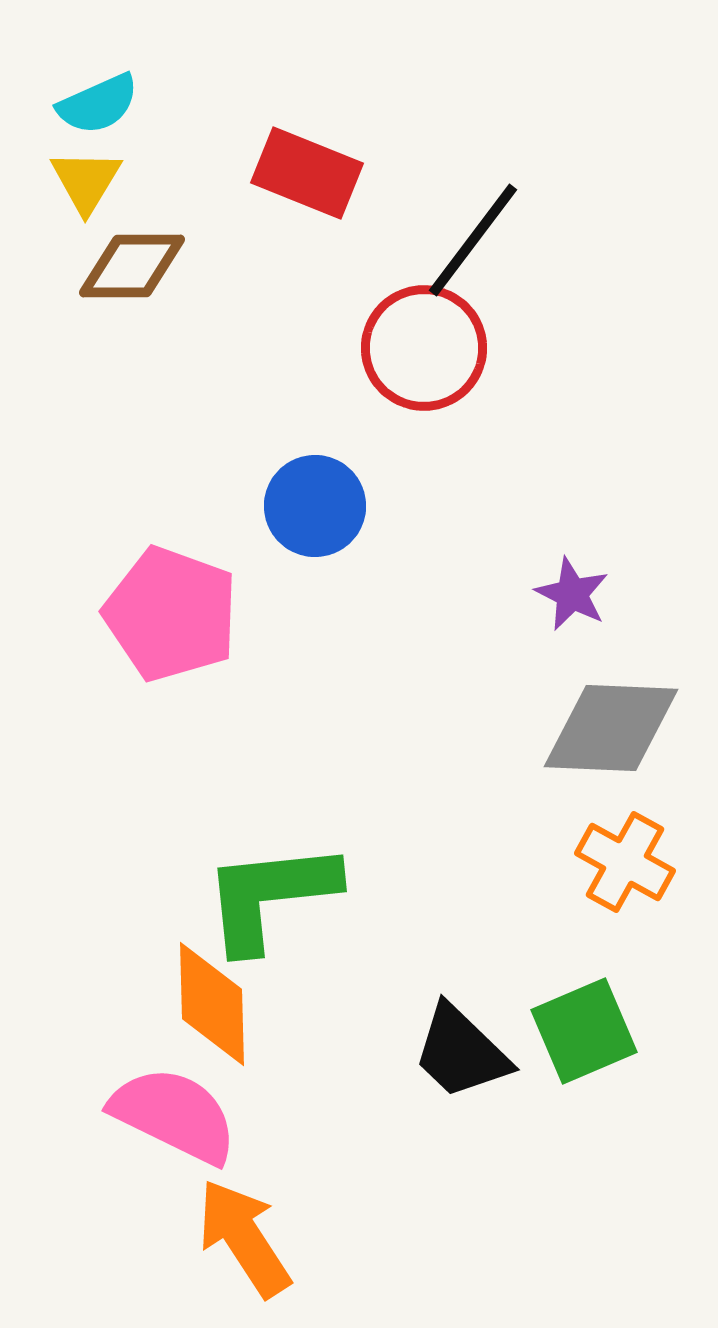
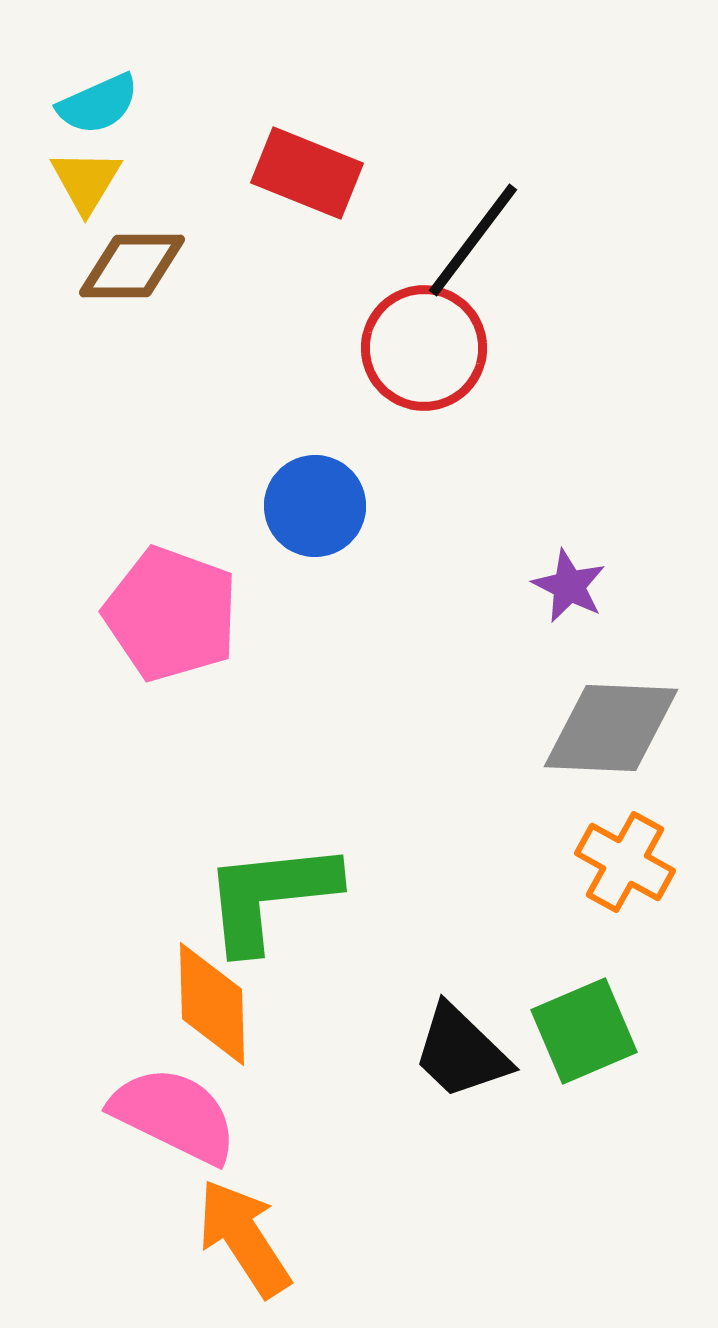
purple star: moved 3 px left, 8 px up
